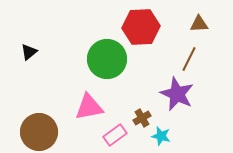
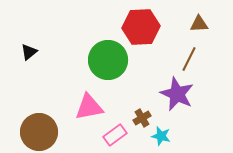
green circle: moved 1 px right, 1 px down
